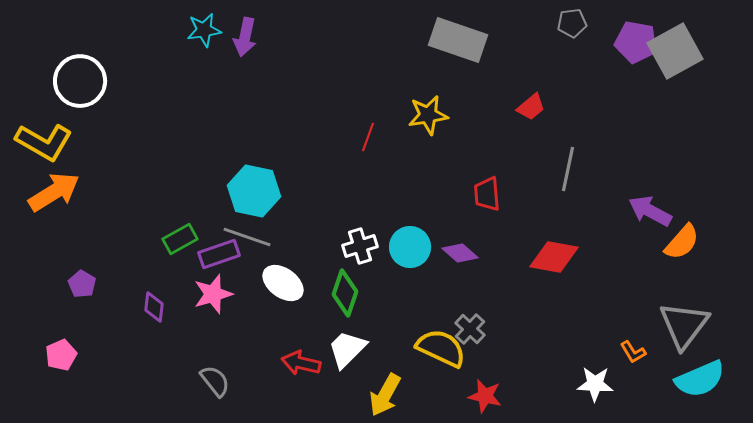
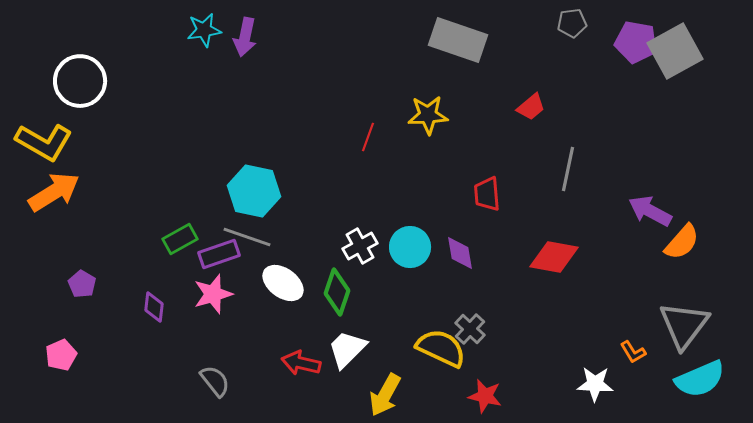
yellow star at (428, 115): rotated 6 degrees clockwise
white cross at (360, 246): rotated 12 degrees counterclockwise
purple diamond at (460, 253): rotated 39 degrees clockwise
green diamond at (345, 293): moved 8 px left, 1 px up
